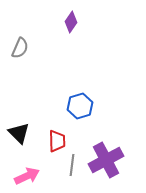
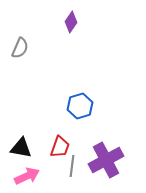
black triangle: moved 2 px right, 15 px down; rotated 35 degrees counterclockwise
red trapezoid: moved 3 px right, 6 px down; rotated 20 degrees clockwise
gray line: moved 1 px down
